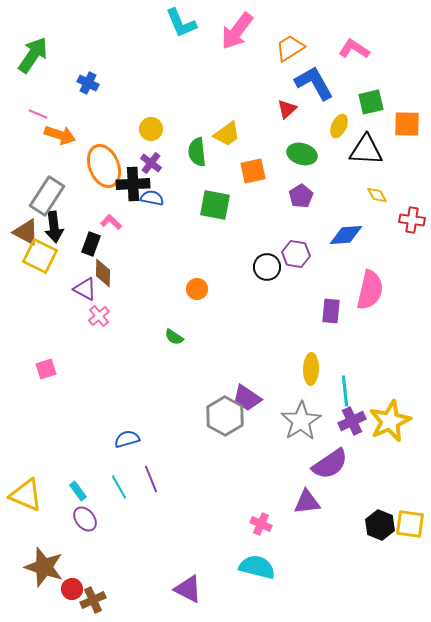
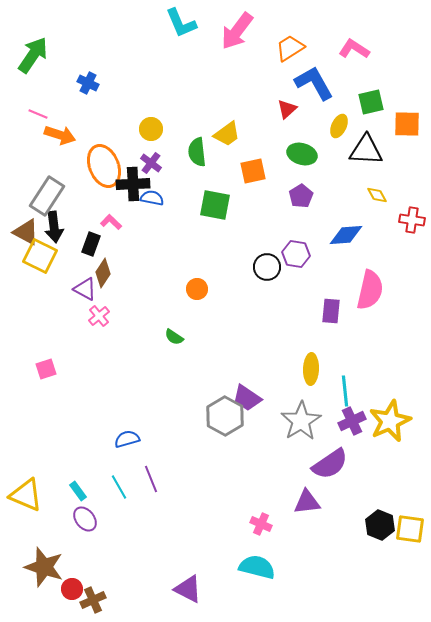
brown diamond at (103, 273): rotated 32 degrees clockwise
yellow square at (410, 524): moved 5 px down
